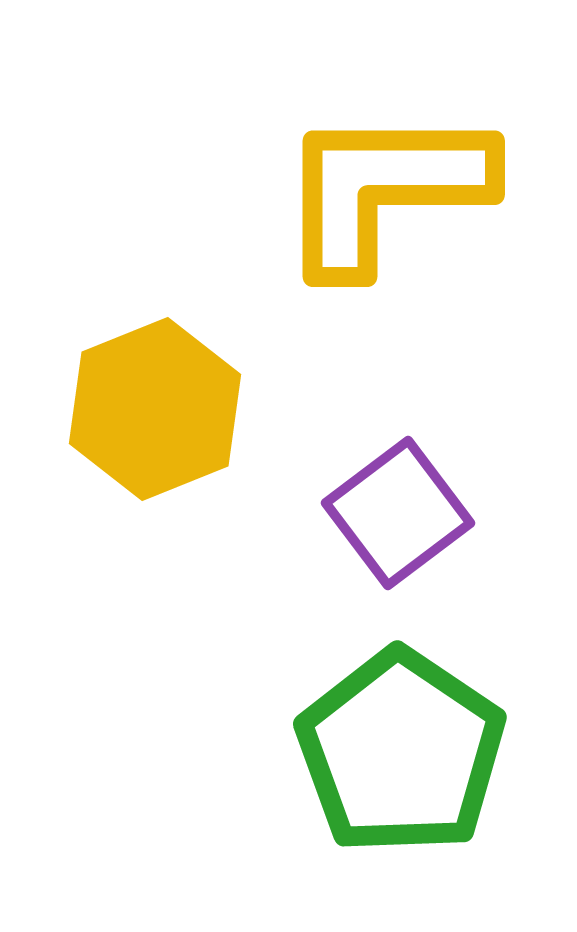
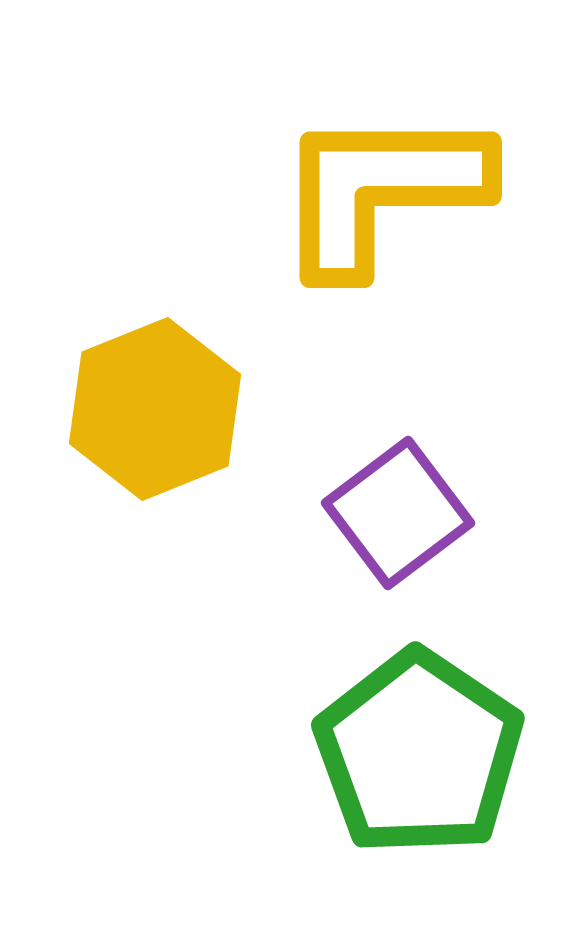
yellow L-shape: moved 3 px left, 1 px down
green pentagon: moved 18 px right, 1 px down
